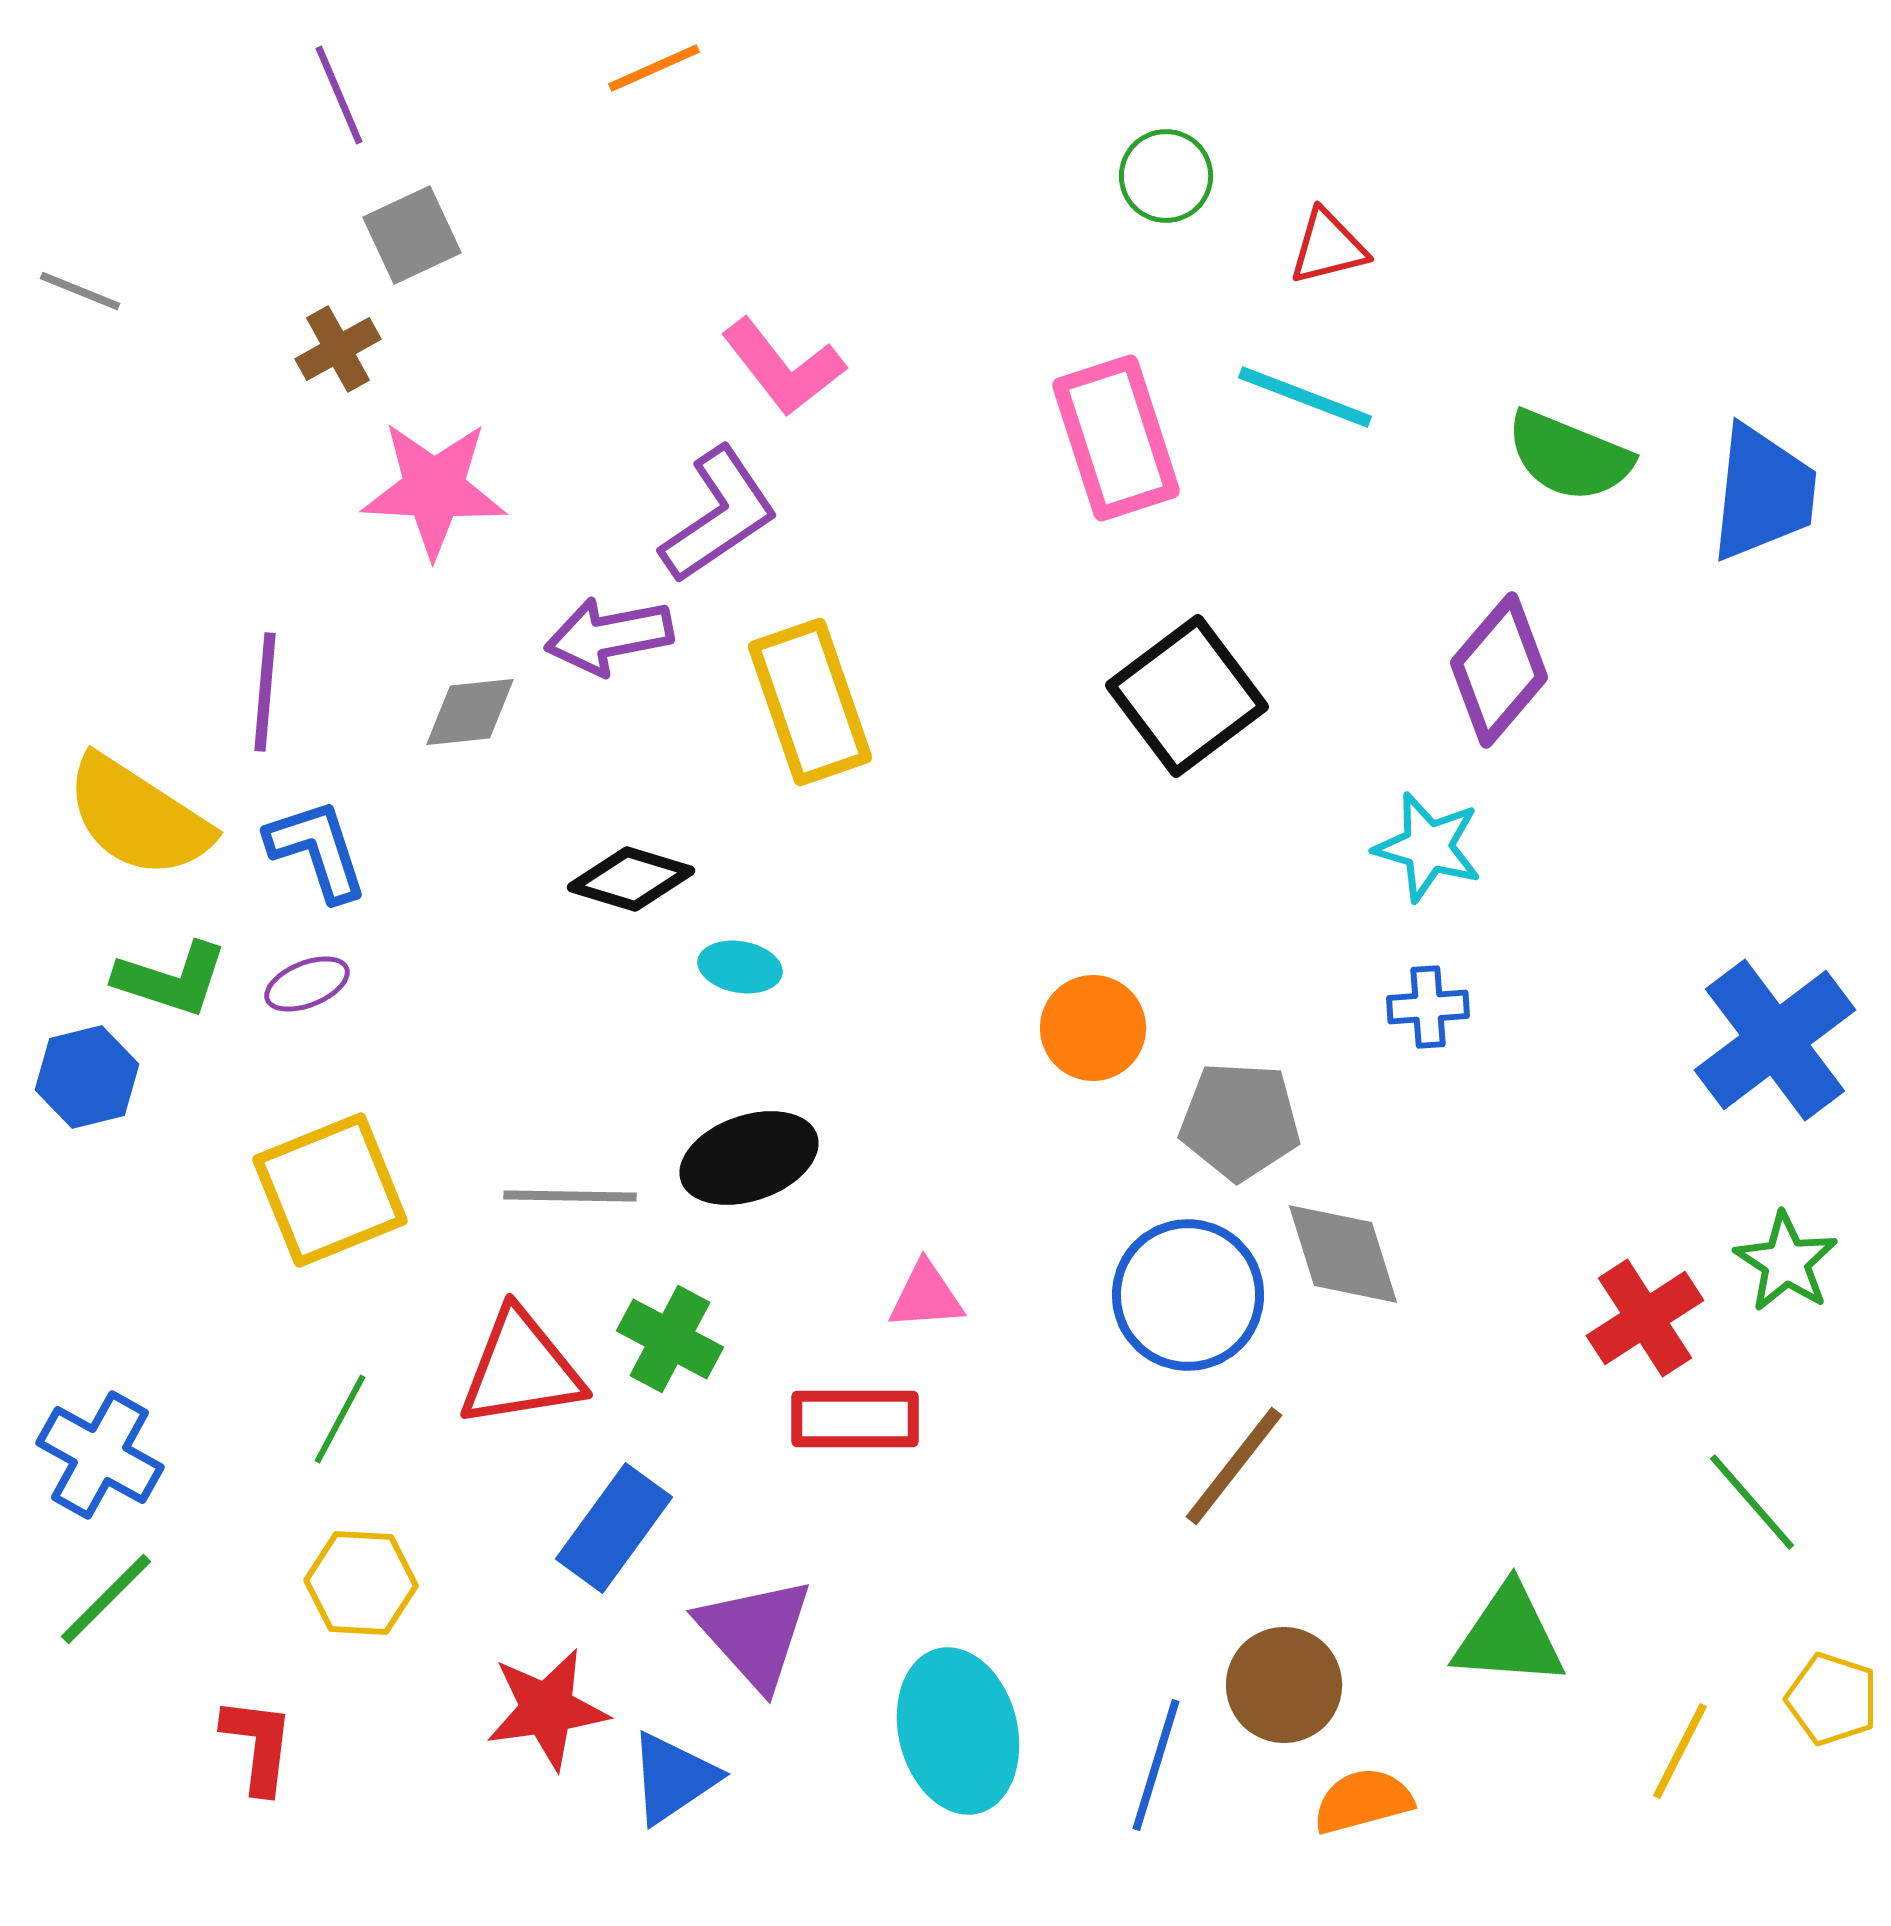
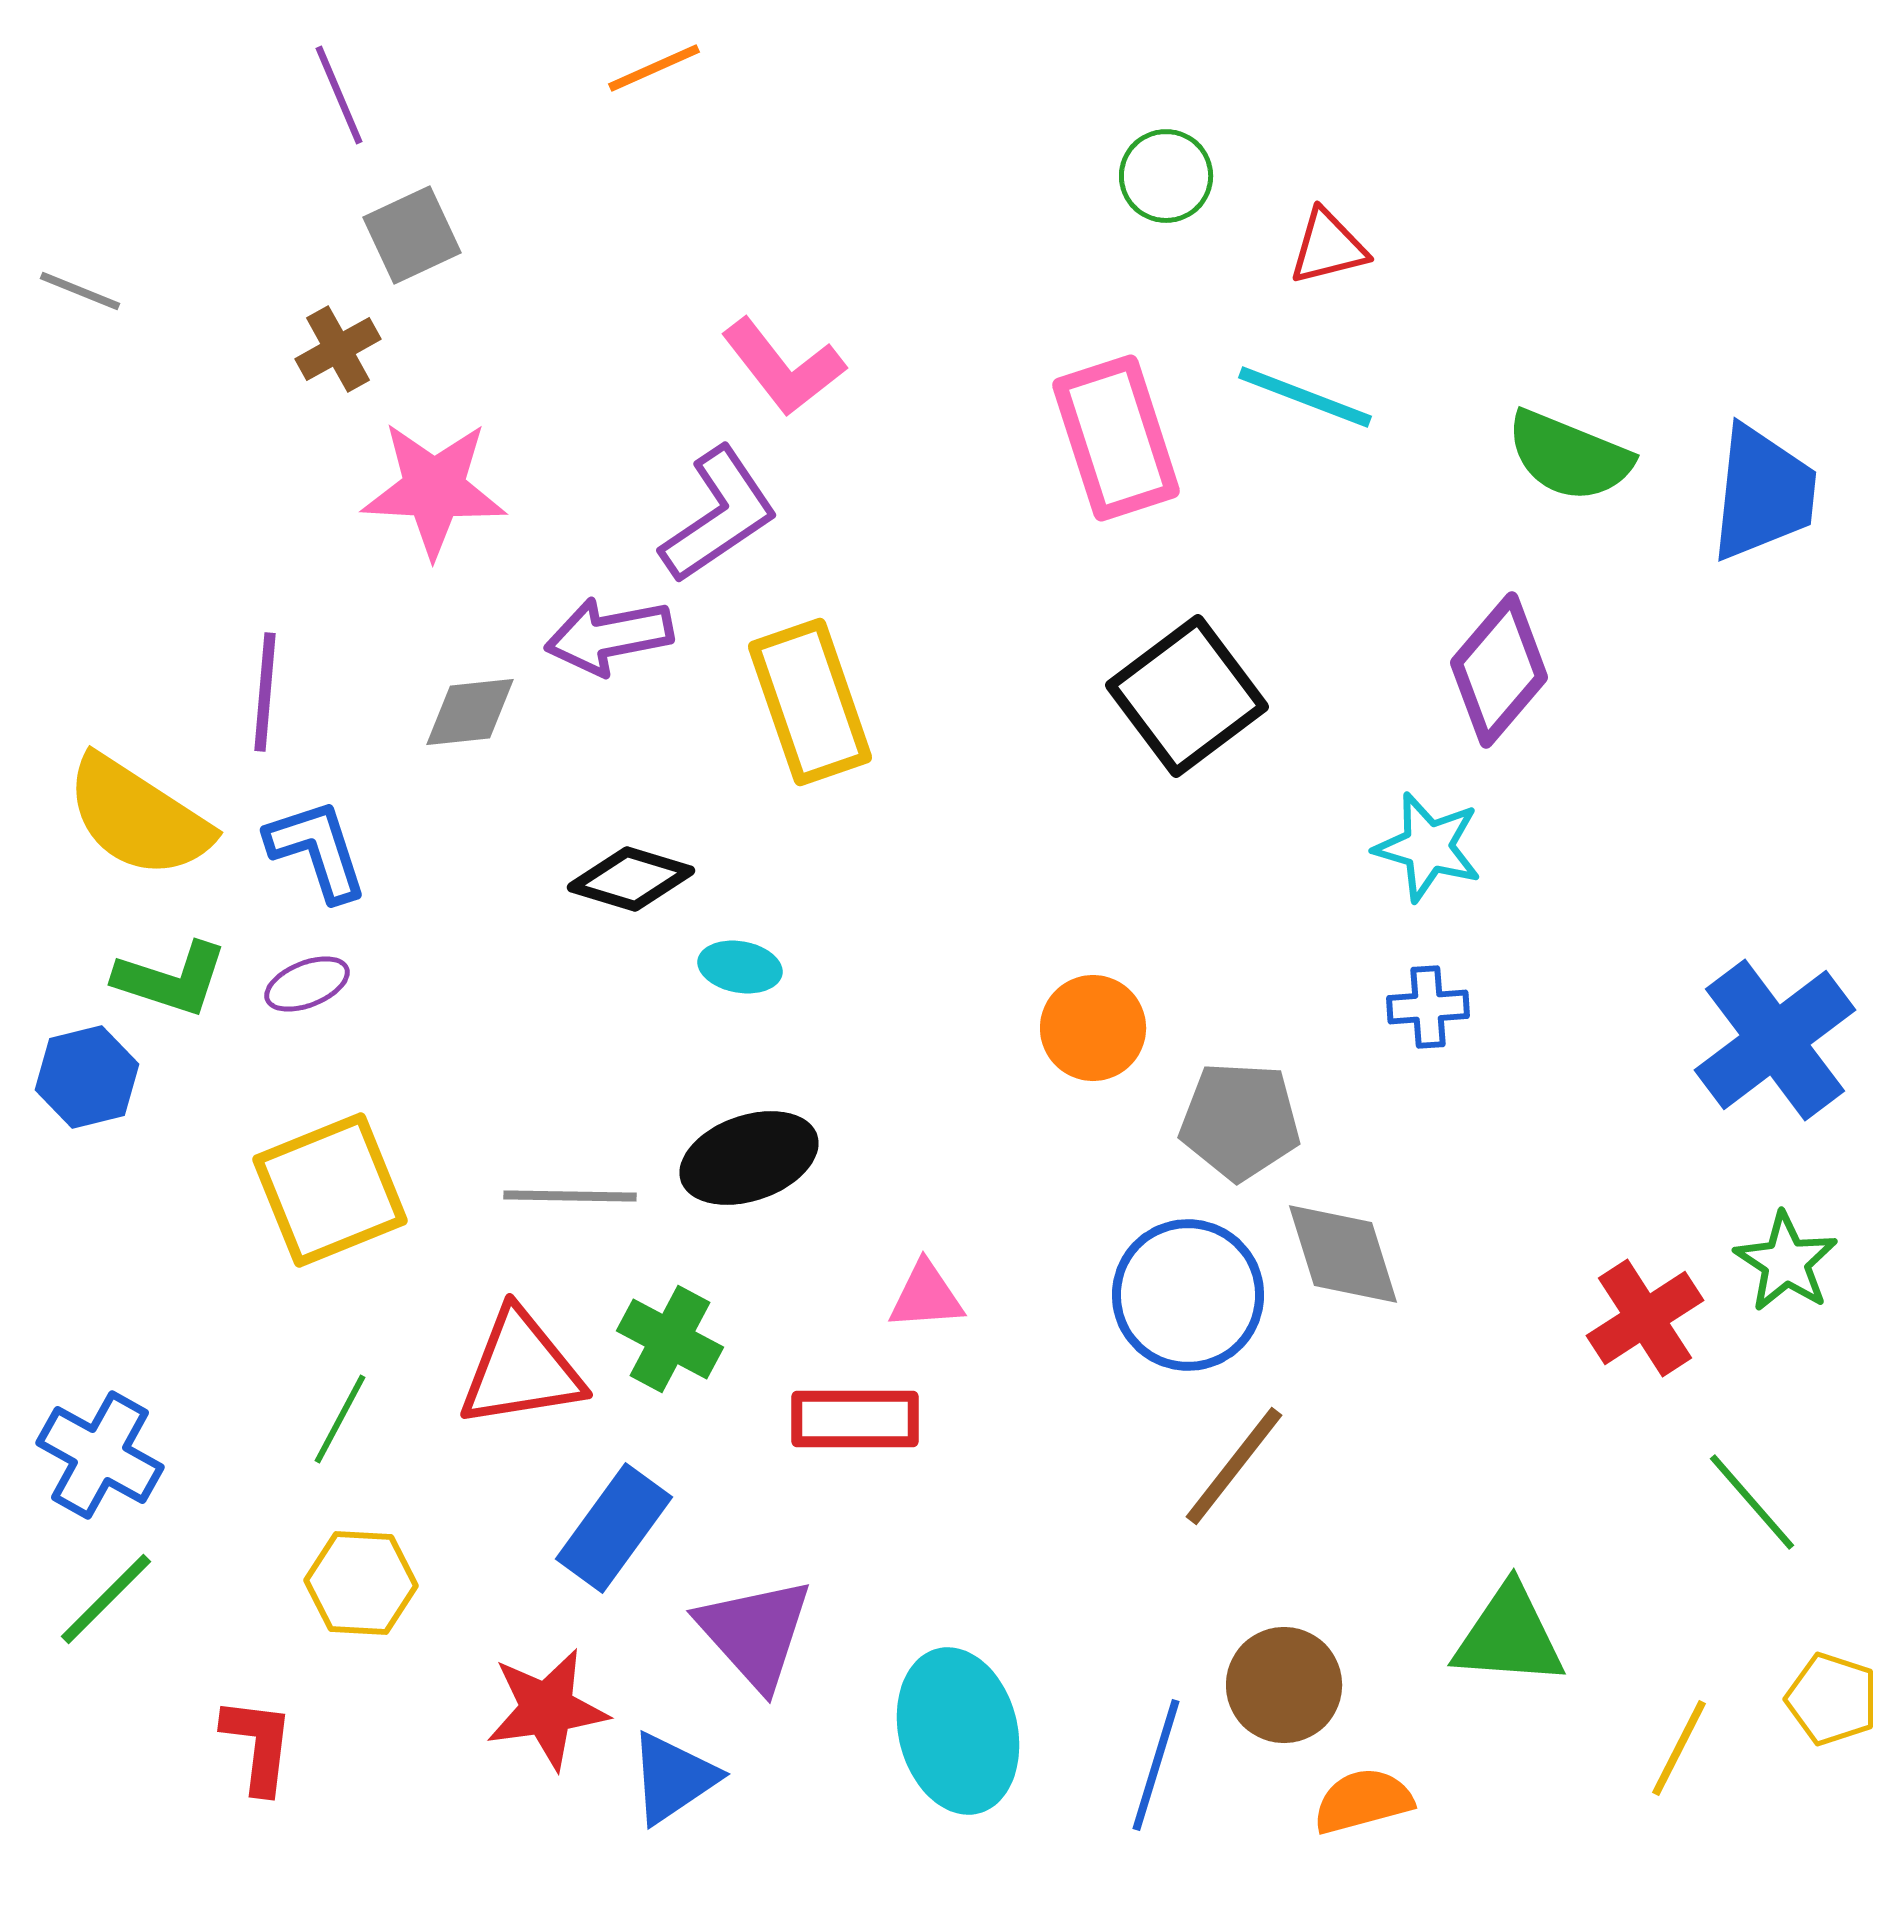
yellow line at (1680, 1751): moved 1 px left, 3 px up
